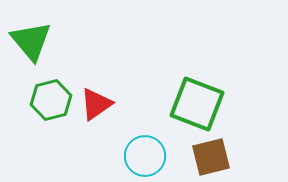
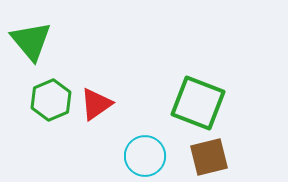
green hexagon: rotated 9 degrees counterclockwise
green square: moved 1 px right, 1 px up
brown square: moved 2 px left
